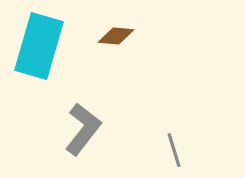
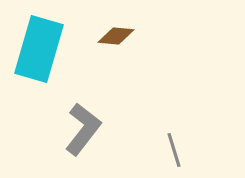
cyan rectangle: moved 3 px down
